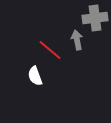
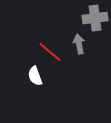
gray arrow: moved 2 px right, 4 px down
red line: moved 2 px down
